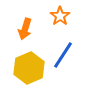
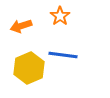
orange arrow: moved 4 px left, 3 px up; rotated 55 degrees clockwise
blue line: rotated 64 degrees clockwise
